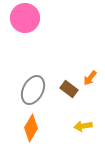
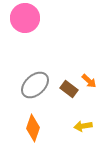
orange arrow: moved 1 px left, 3 px down; rotated 84 degrees counterclockwise
gray ellipse: moved 2 px right, 5 px up; rotated 20 degrees clockwise
orange diamond: moved 2 px right; rotated 12 degrees counterclockwise
